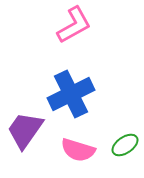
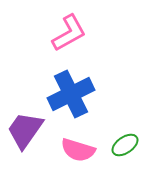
pink L-shape: moved 5 px left, 8 px down
